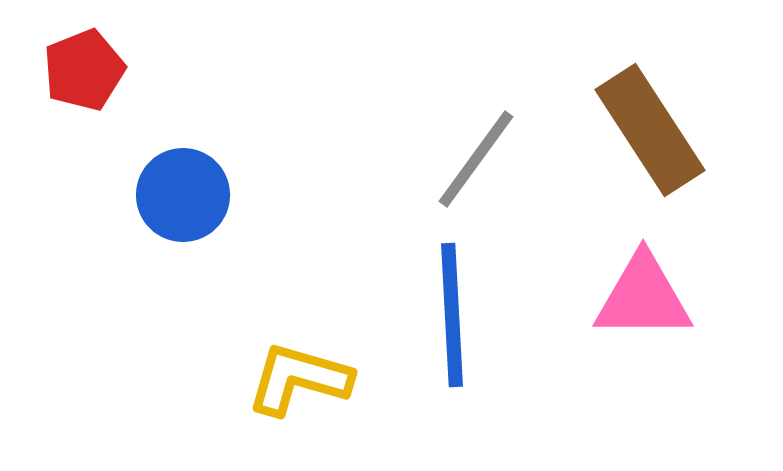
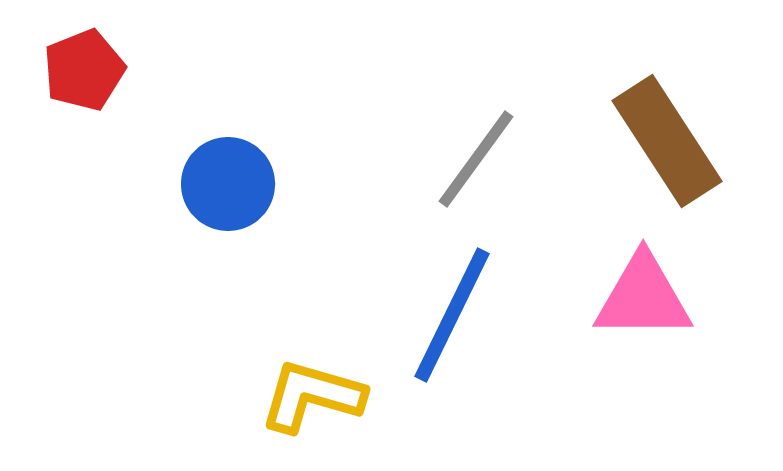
brown rectangle: moved 17 px right, 11 px down
blue circle: moved 45 px right, 11 px up
blue line: rotated 29 degrees clockwise
yellow L-shape: moved 13 px right, 17 px down
